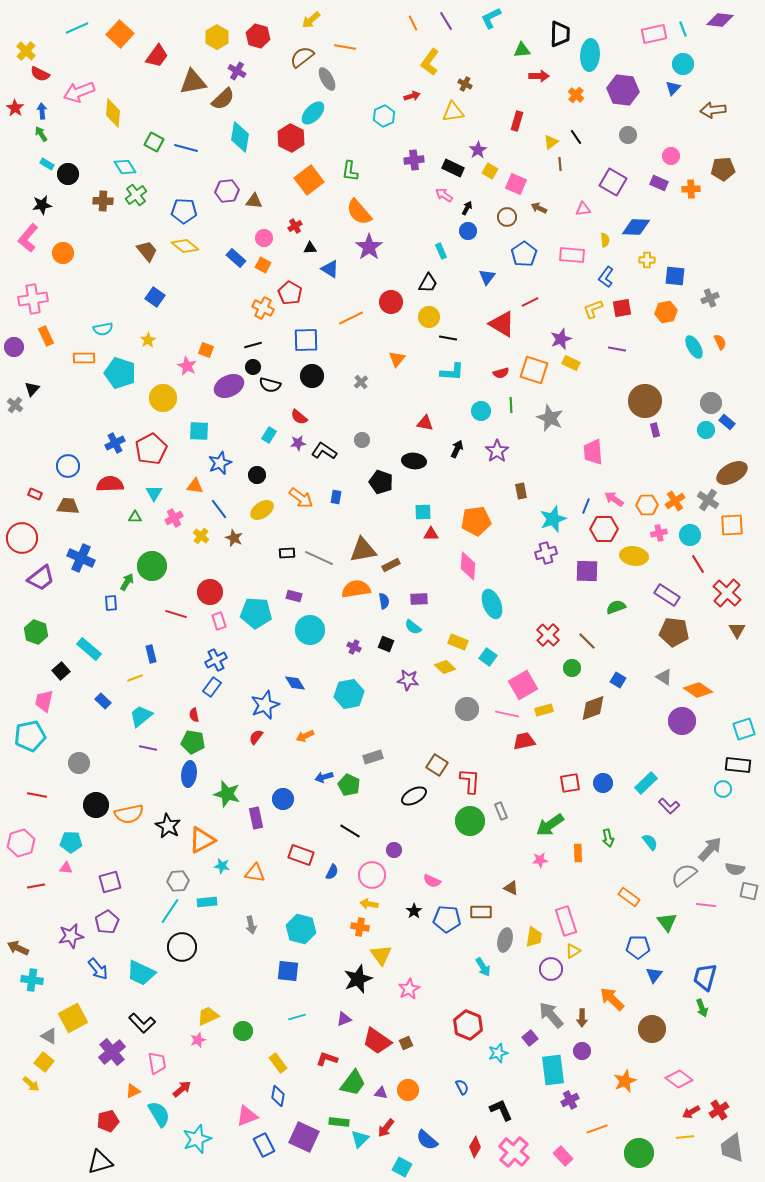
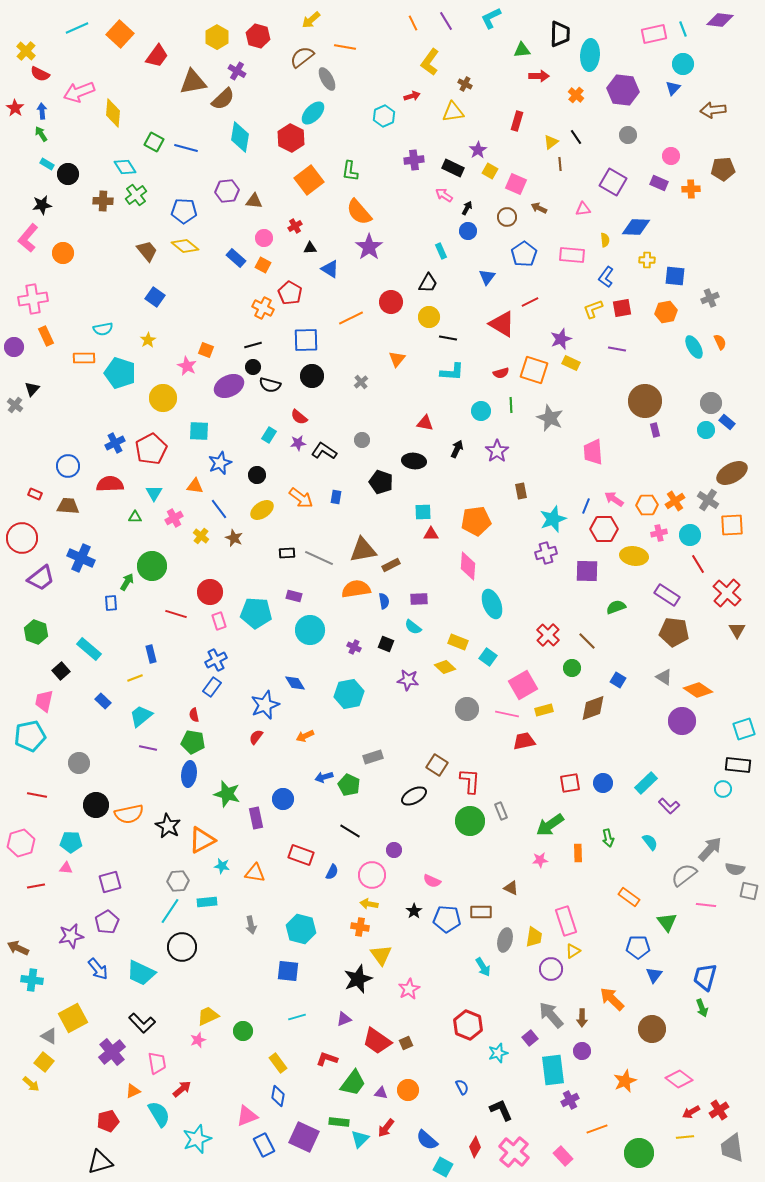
cyan square at (402, 1167): moved 41 px right
